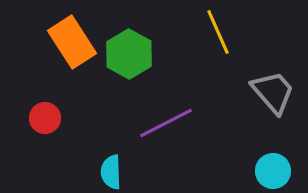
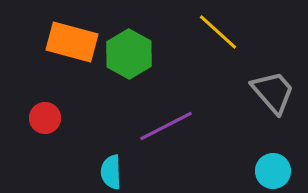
yellow line: rotated 24 degrees counterclockwise
orange rectangle: rotated 42 degrees counterclockwise
purple line: moved 3 px down
